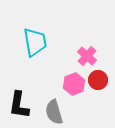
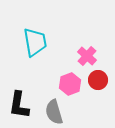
pink hexagon: moved 4 px left
